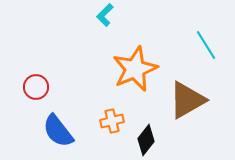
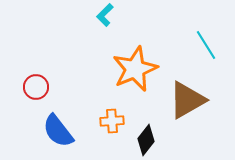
orange cross: rotated 10 degrees clockwise
